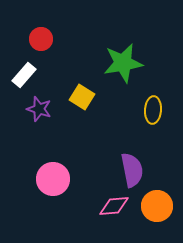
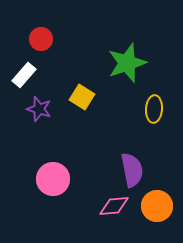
green star: moved 4 px right; rotated 9 degrees counterclockwise
yellow ellipse: moved 1 px right, 1 px up
